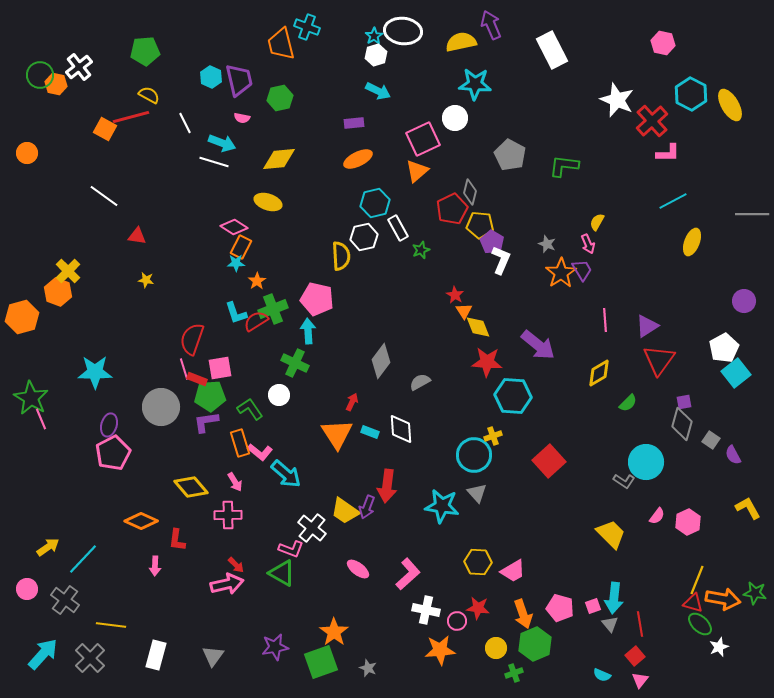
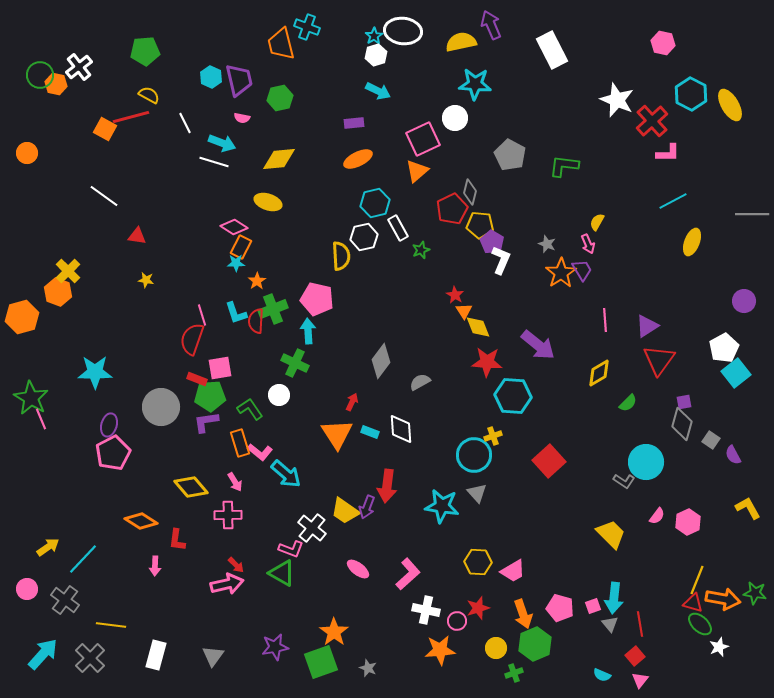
red semicircle at (256, 321): rotated 55 degrees counterclockwise
pink line at (184, 369): moved 18 px right, 54 px up
orange diamond at (141, 521): rotated 8 degrees clockwise
red star at (478, 608): rotated 25 degrees counterclockwise
